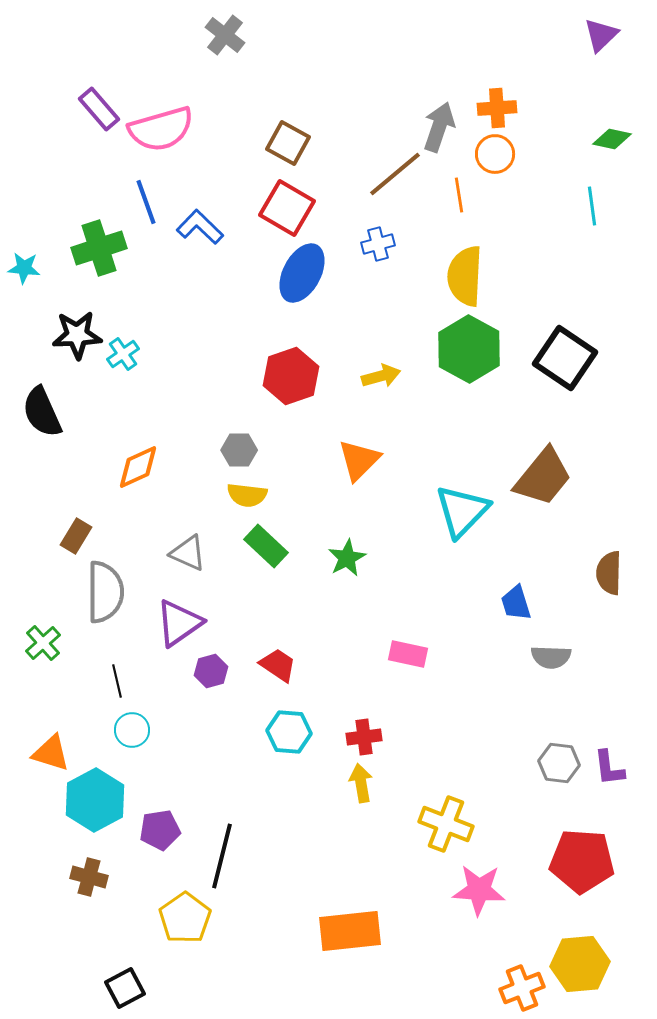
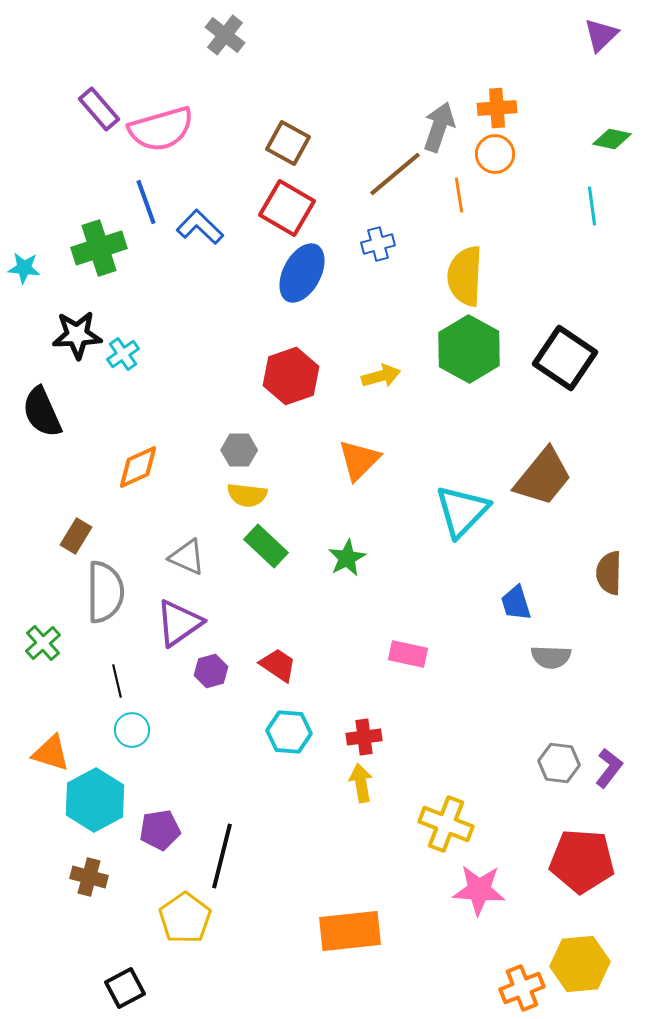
gray triangle at (188, 553): moved 1 px left, 4 px down
purple L-shape at (609, 768): rotated 135 degrees counterclockwise
